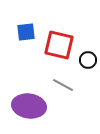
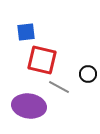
red square: moved 17 px left, 15 px down
black circle: moved 14 px down
gray line: moved 4 px left, 2 px down
